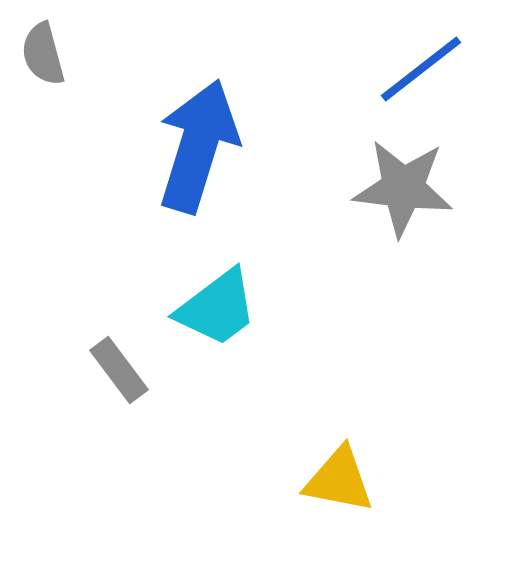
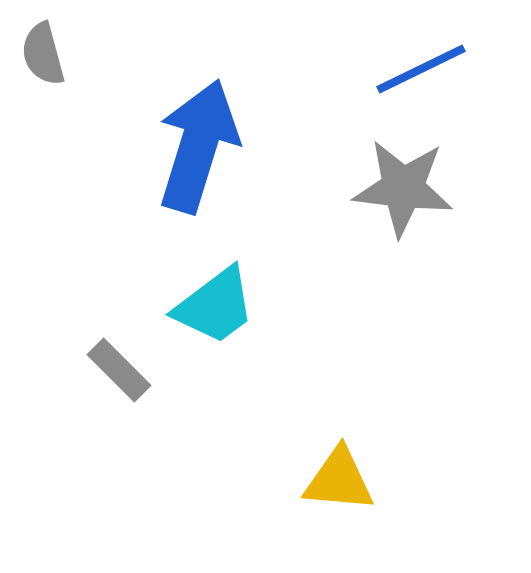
blue line: rotated 12 degrees clockwise
cyan trapezoid: moved 2 px left, 2 px up
gray rectangle: rotated 8 degrees counterclockwise
yellow triangle: rotated 6 degrees counterclockwise
